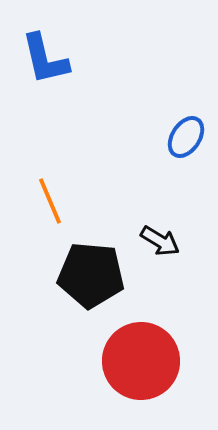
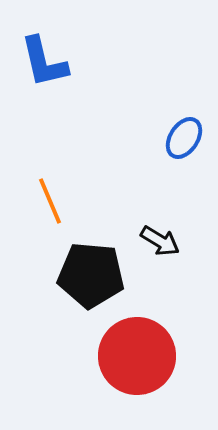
blue L-shape: moved 1 px left, 3 px down
blue ellipse: moved 2 px left, 1 px down
red circle: moved 4 px left, 5 px up
